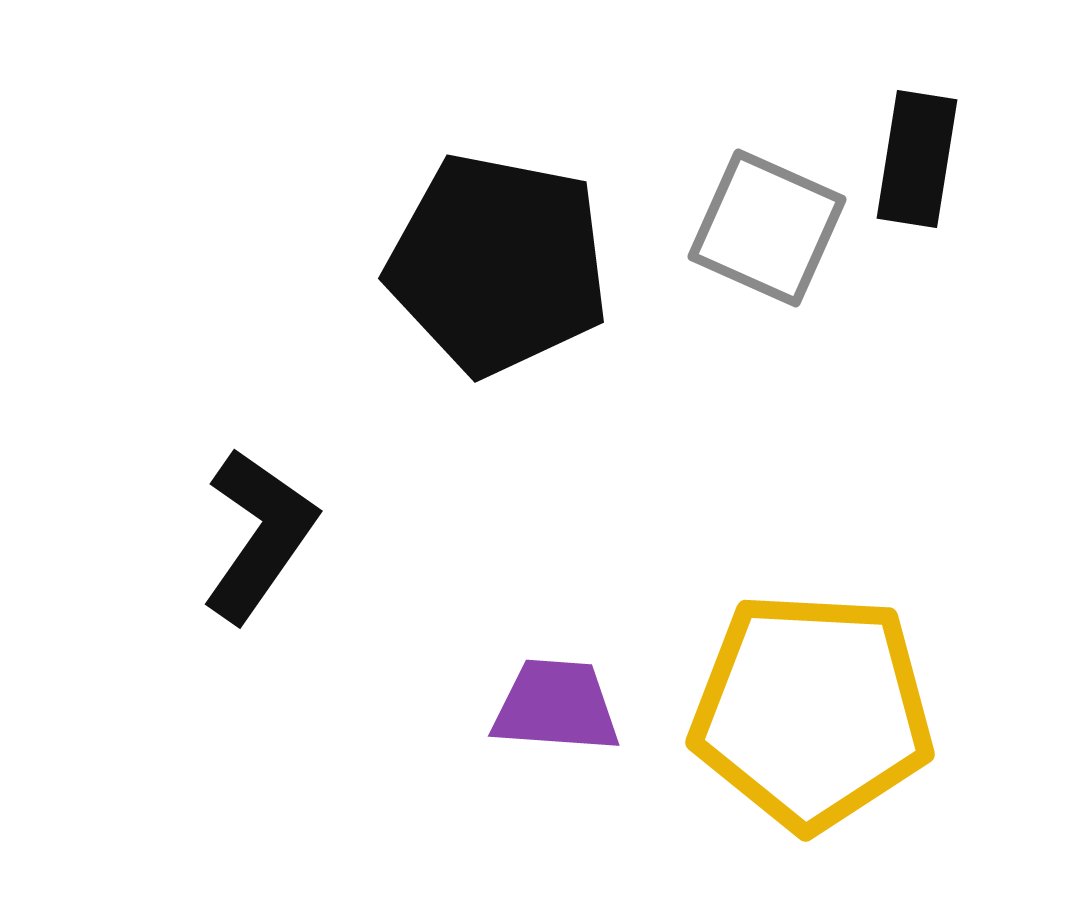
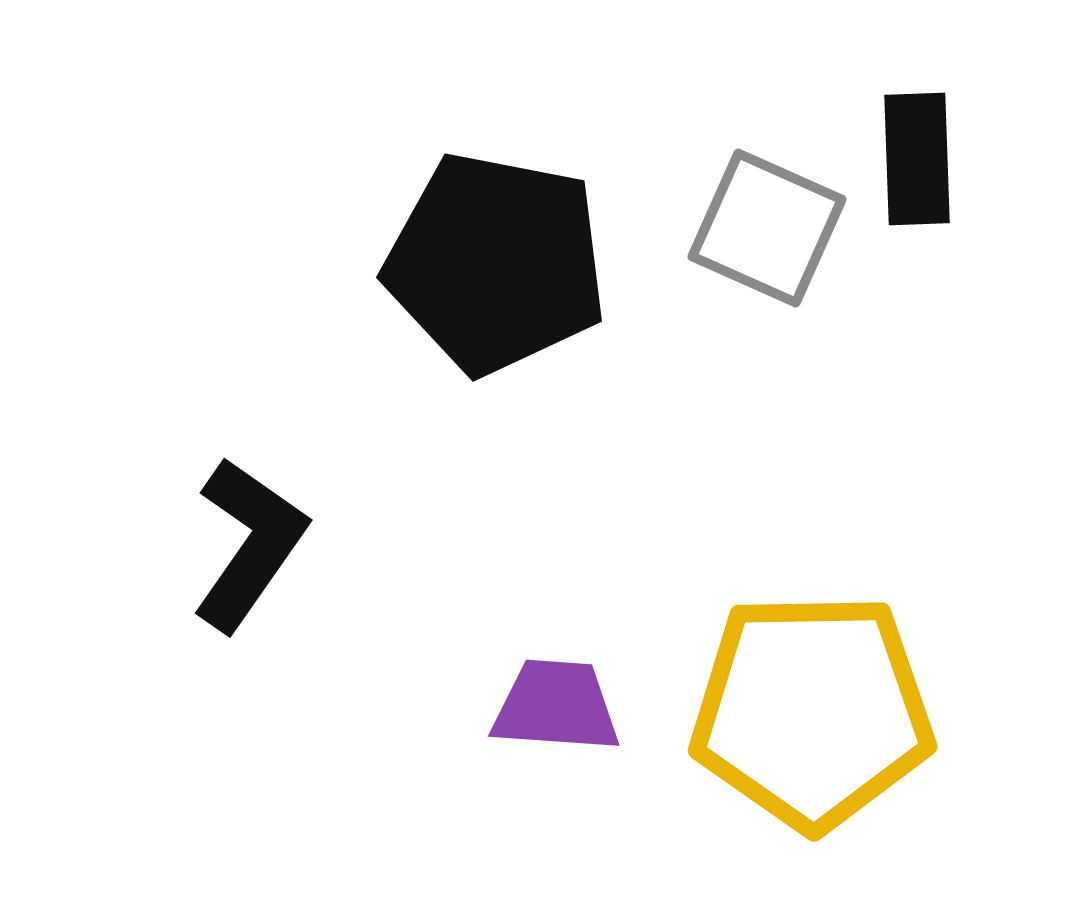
black rectangle: rotated 11 degrees counterclockwise
black pentagon: moved 2 px left, 1 px up
black L-shape: moved 10 px left, 9 px down
yellow pentagon: rotated 4 degrees counterclockwise
